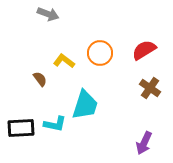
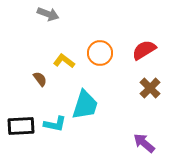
brown cross: rotated 10 degrees clockwise
black rectangle: moved 2 px up
purple arrow: rotated 105 degrees clockwise
